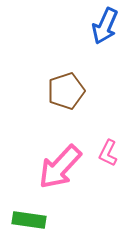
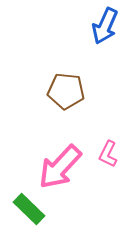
brown pentagon: rotated 24 degrees clockwise
pink L-shape: moved 1 px down
green rectangle: moved 11 px up; rotated 36 degrees clockwise
